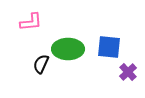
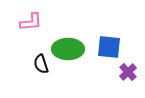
black semicircle: rotated 42 degrees counterclockwise
